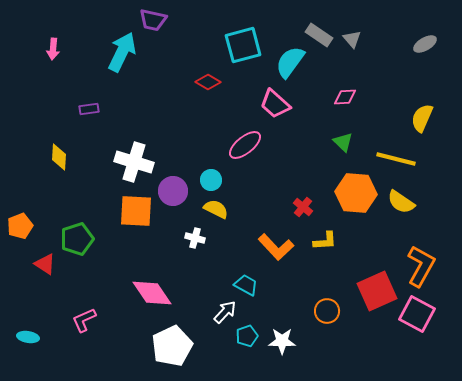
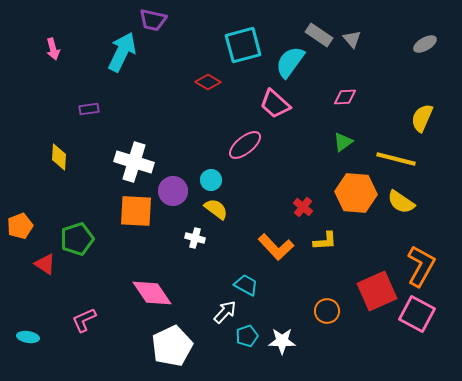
pink arrow at (53, 49): rotated 20 degrees counterclockwise
green triangle at (343, 142): rotated 40 degrees clockwise
yellow semicircle at (216, 209): rotated 10 degrees clockwise
